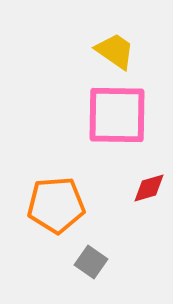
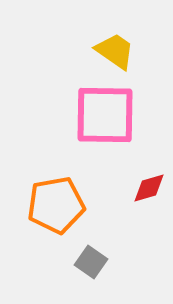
pink square: moved 12 px left
orange pentagon: rotated 6 degrees counterclockwise
